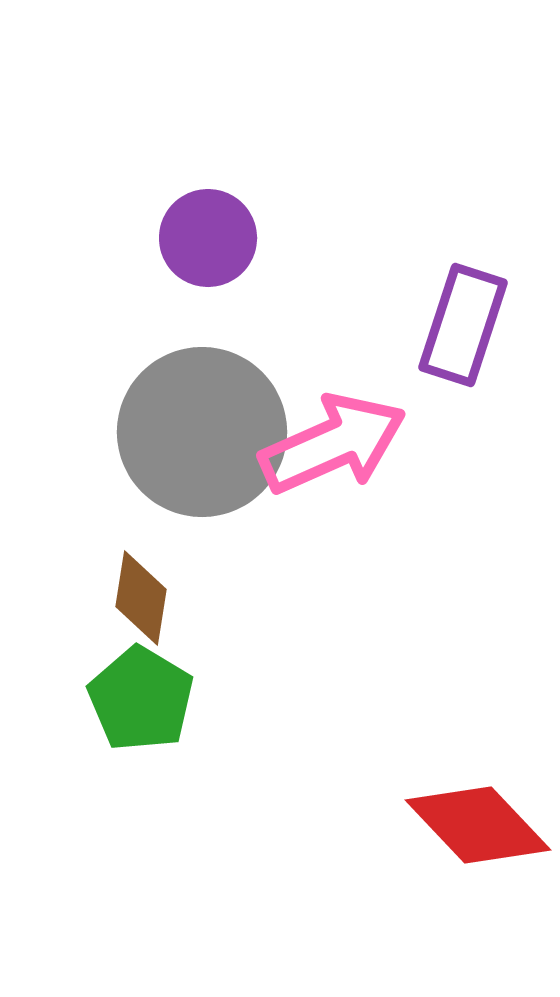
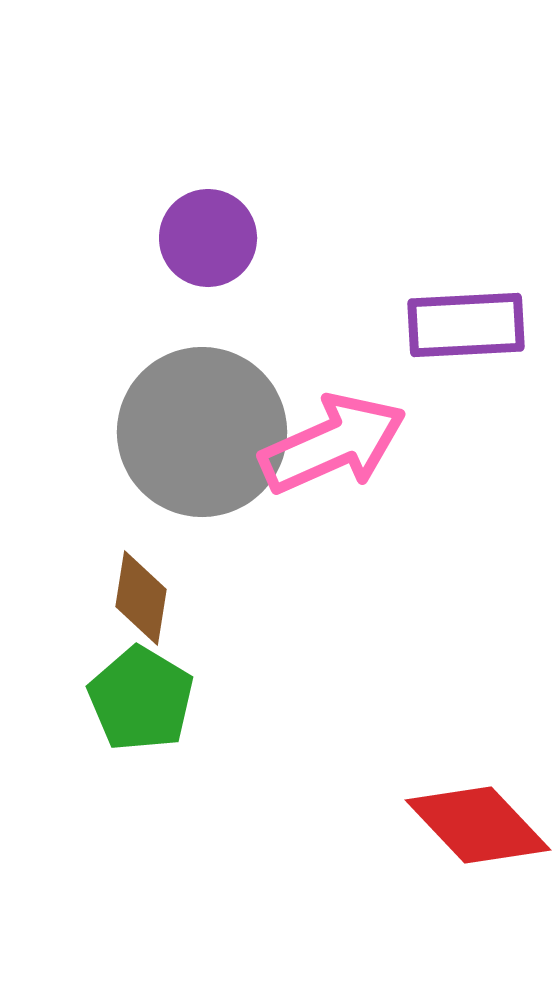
purple rectangle: moved 3 px right; rotated 69 degrees clockwise
